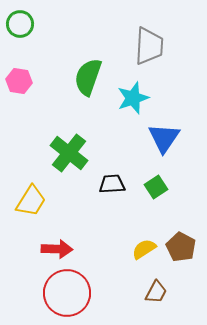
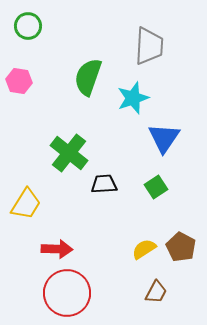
green circle: moved 8 px right, 2 px down
black trapezoid: moved 8 px left
yellow trapezoid: moved 5 px left, 3 px down
